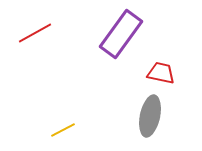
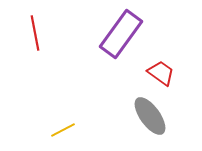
red line: rotated 72 degrees counterclockwise
red trapezoid: rotated 24 degrees clockwise
gray ellipse: rotated 48 degrees counterclockwise
